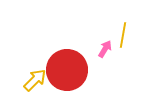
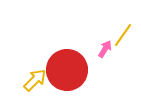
yellow line: rotated 25 degrees clockwise
